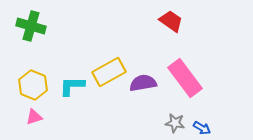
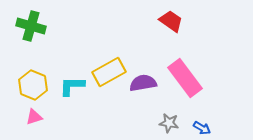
gray star: moved 6 px left
